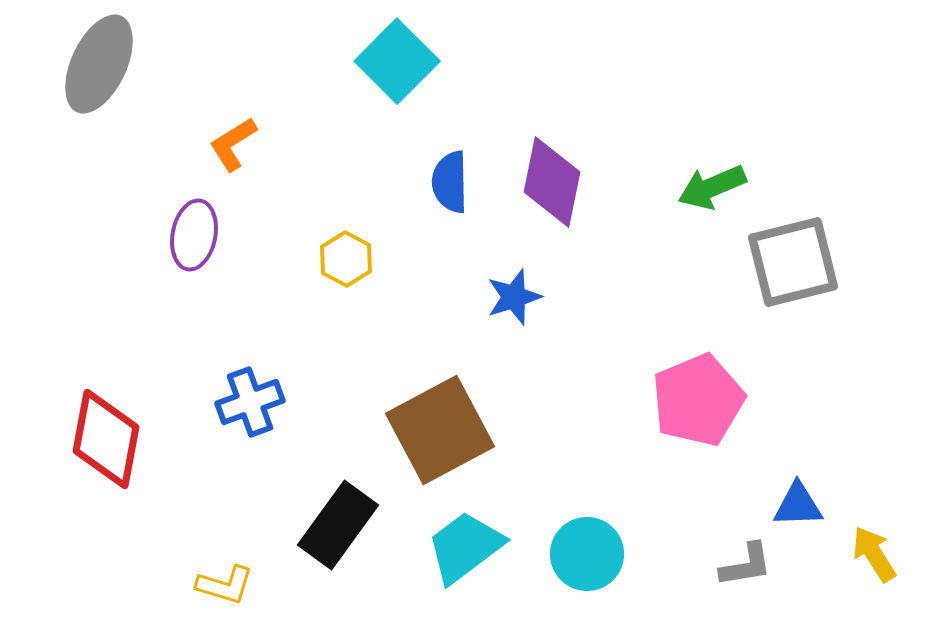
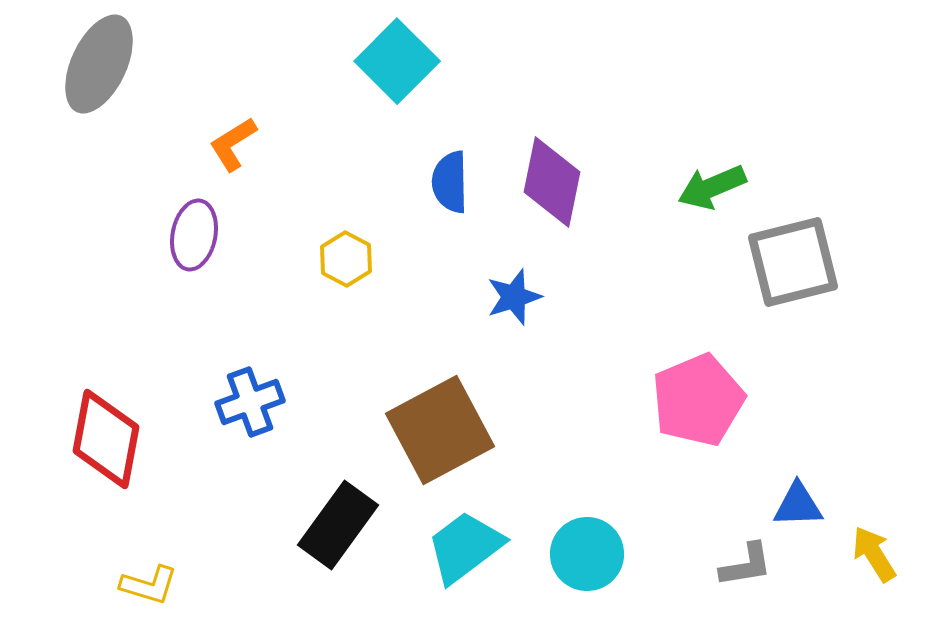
yellow L-shape: moved 76 px left
